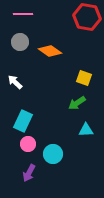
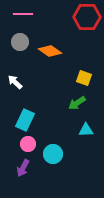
red hexagon: rotated 8 degrees counterclockwise
cyan rectangle: moved 2 px right, 1 px up
purple arrow: moved 6 px left, 5 px up
